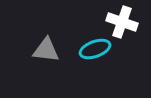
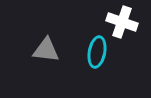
cyan ellipse: moved 2 px right, 3 px down; rotated 60 degrees counterclockwise
